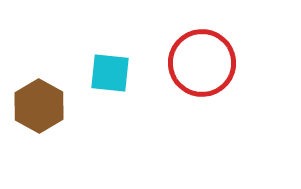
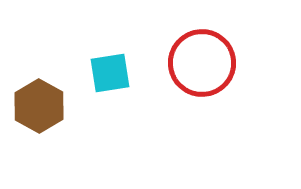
cyan square: rotated 15 degrees counterclockwise
